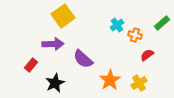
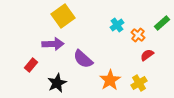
orange cross: moved 3 px right; rotated 24 degrees clockwise
black star: moved 2 px right
